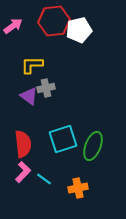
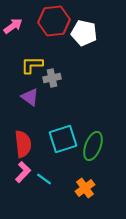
white pentagon: moved 5 px right, 3 px down; rotated 25 degrees clockwise
gray cross: moved 6 px right, 10 px up
purple triangle: moved 1 px right, 1 px down
orange cross: moved 7 px right; rotated 24 degrees counterclockwise
